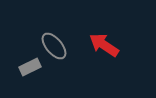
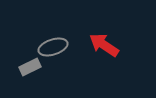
gray ellipse: moved 1 px left, 1 px down; rotated 68 degrees counterclockwise
